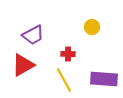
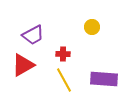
red cross: moved 5 px left
